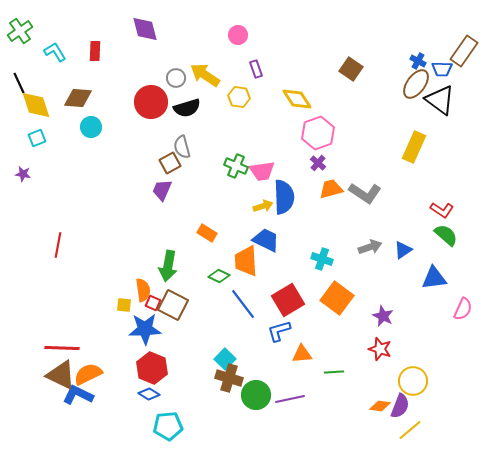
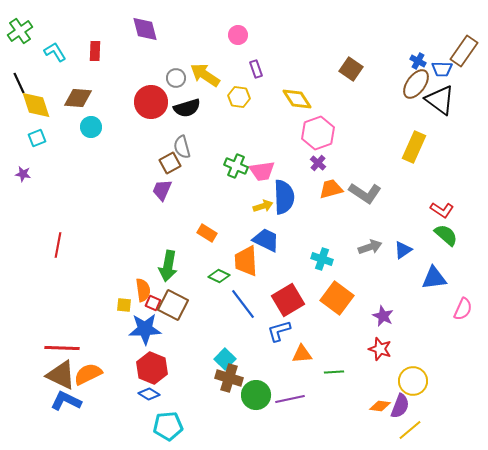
blue L-shape at (78, 395): moved 12 px left, 6 px down
